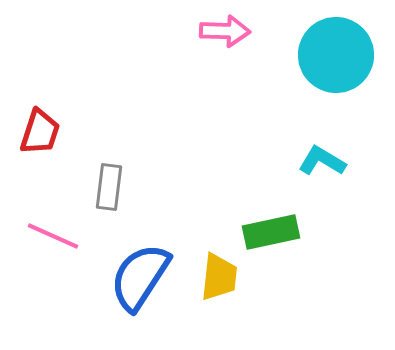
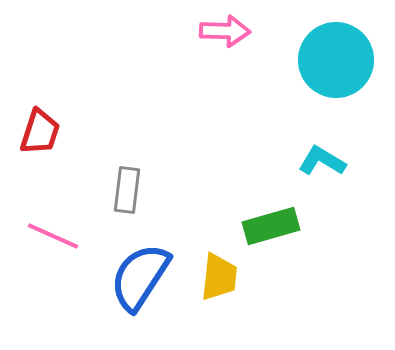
cyan circle: moved 5 px down
gray rectangle: moved 18 px right, 3 px down
green rectangle: moved 6 px up; rotated 4 degrees counterclockwise
